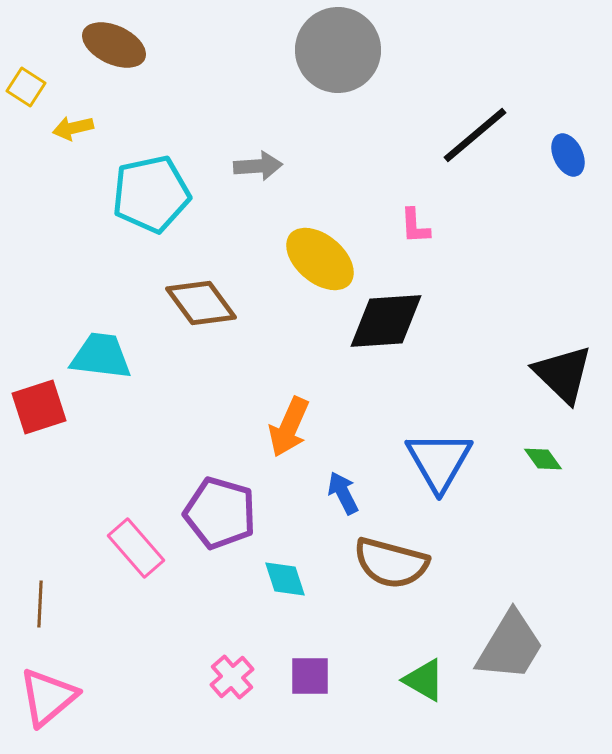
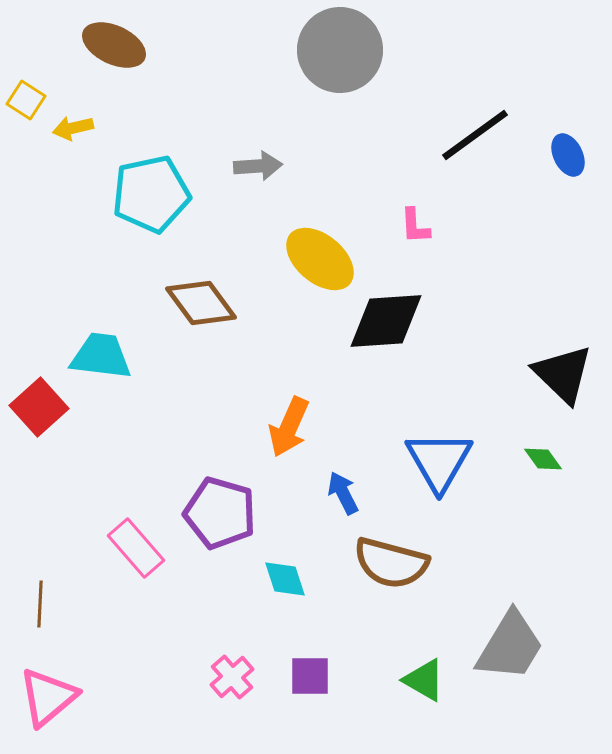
gray circle: moved 2 px right
yellow square: moved 13 px down
black line: rotated 4 degrees clockwise
red square: rotated 24 degrees counterclockwise
